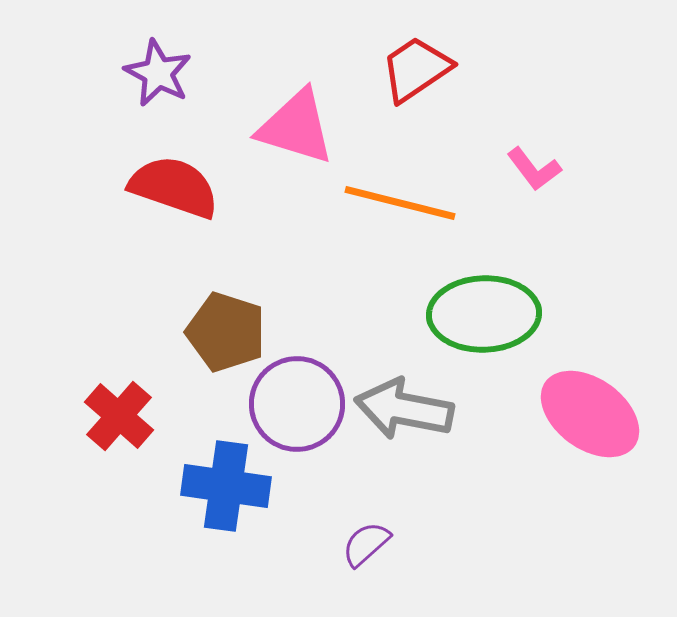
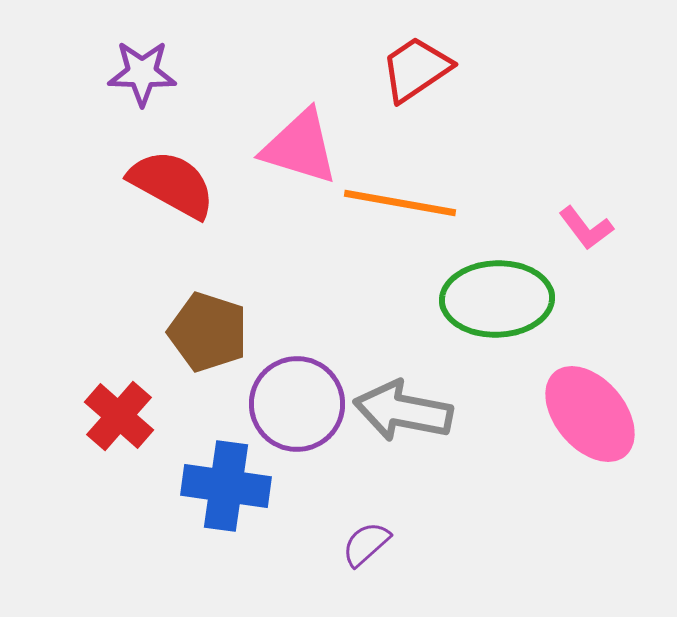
purple star: moved 16 px left; rotated 26 degrees counterclockwise
pink triangle: moved 4 px right, 20 px down
pink L-shape: moved 52 px right, 59 px down
red semicircle: moved 2 px left, 3 px up; rotated 10 degrees clockwise
orange line: rotated 4 degrees counterclockwise
green ellipse: moved 13 px right, 15 px up
brown pentagon: moved 18 px left
gray arrow: moved 1 px left, 2 px down
pink ellipse: rotated 14 degrees clockwise
